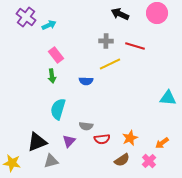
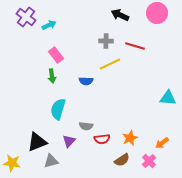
black arrow: moved 1 px down
